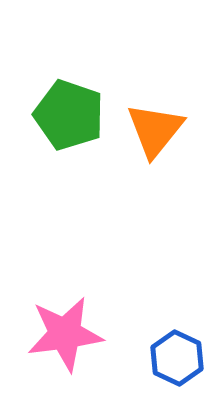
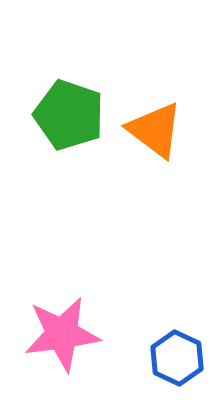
orange triangle: rotated 32 degrees counterclockwise
pink star: moved 3 px left
